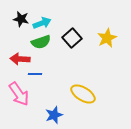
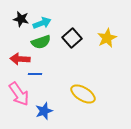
blue star: moved 10 px left, 4 px up
